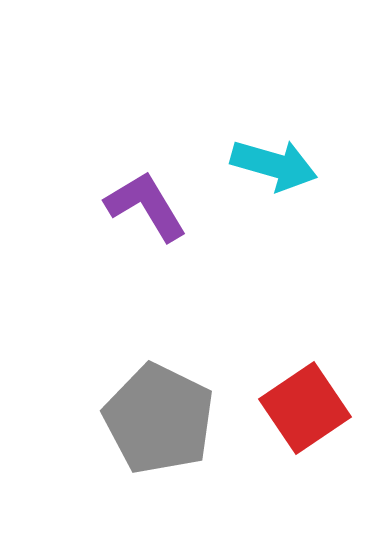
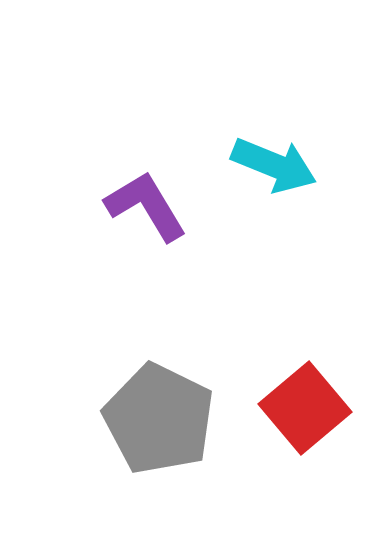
cyan arrow: rotated 6 degrees clockwise
red square: rotated 6 degrees counterclockwise
